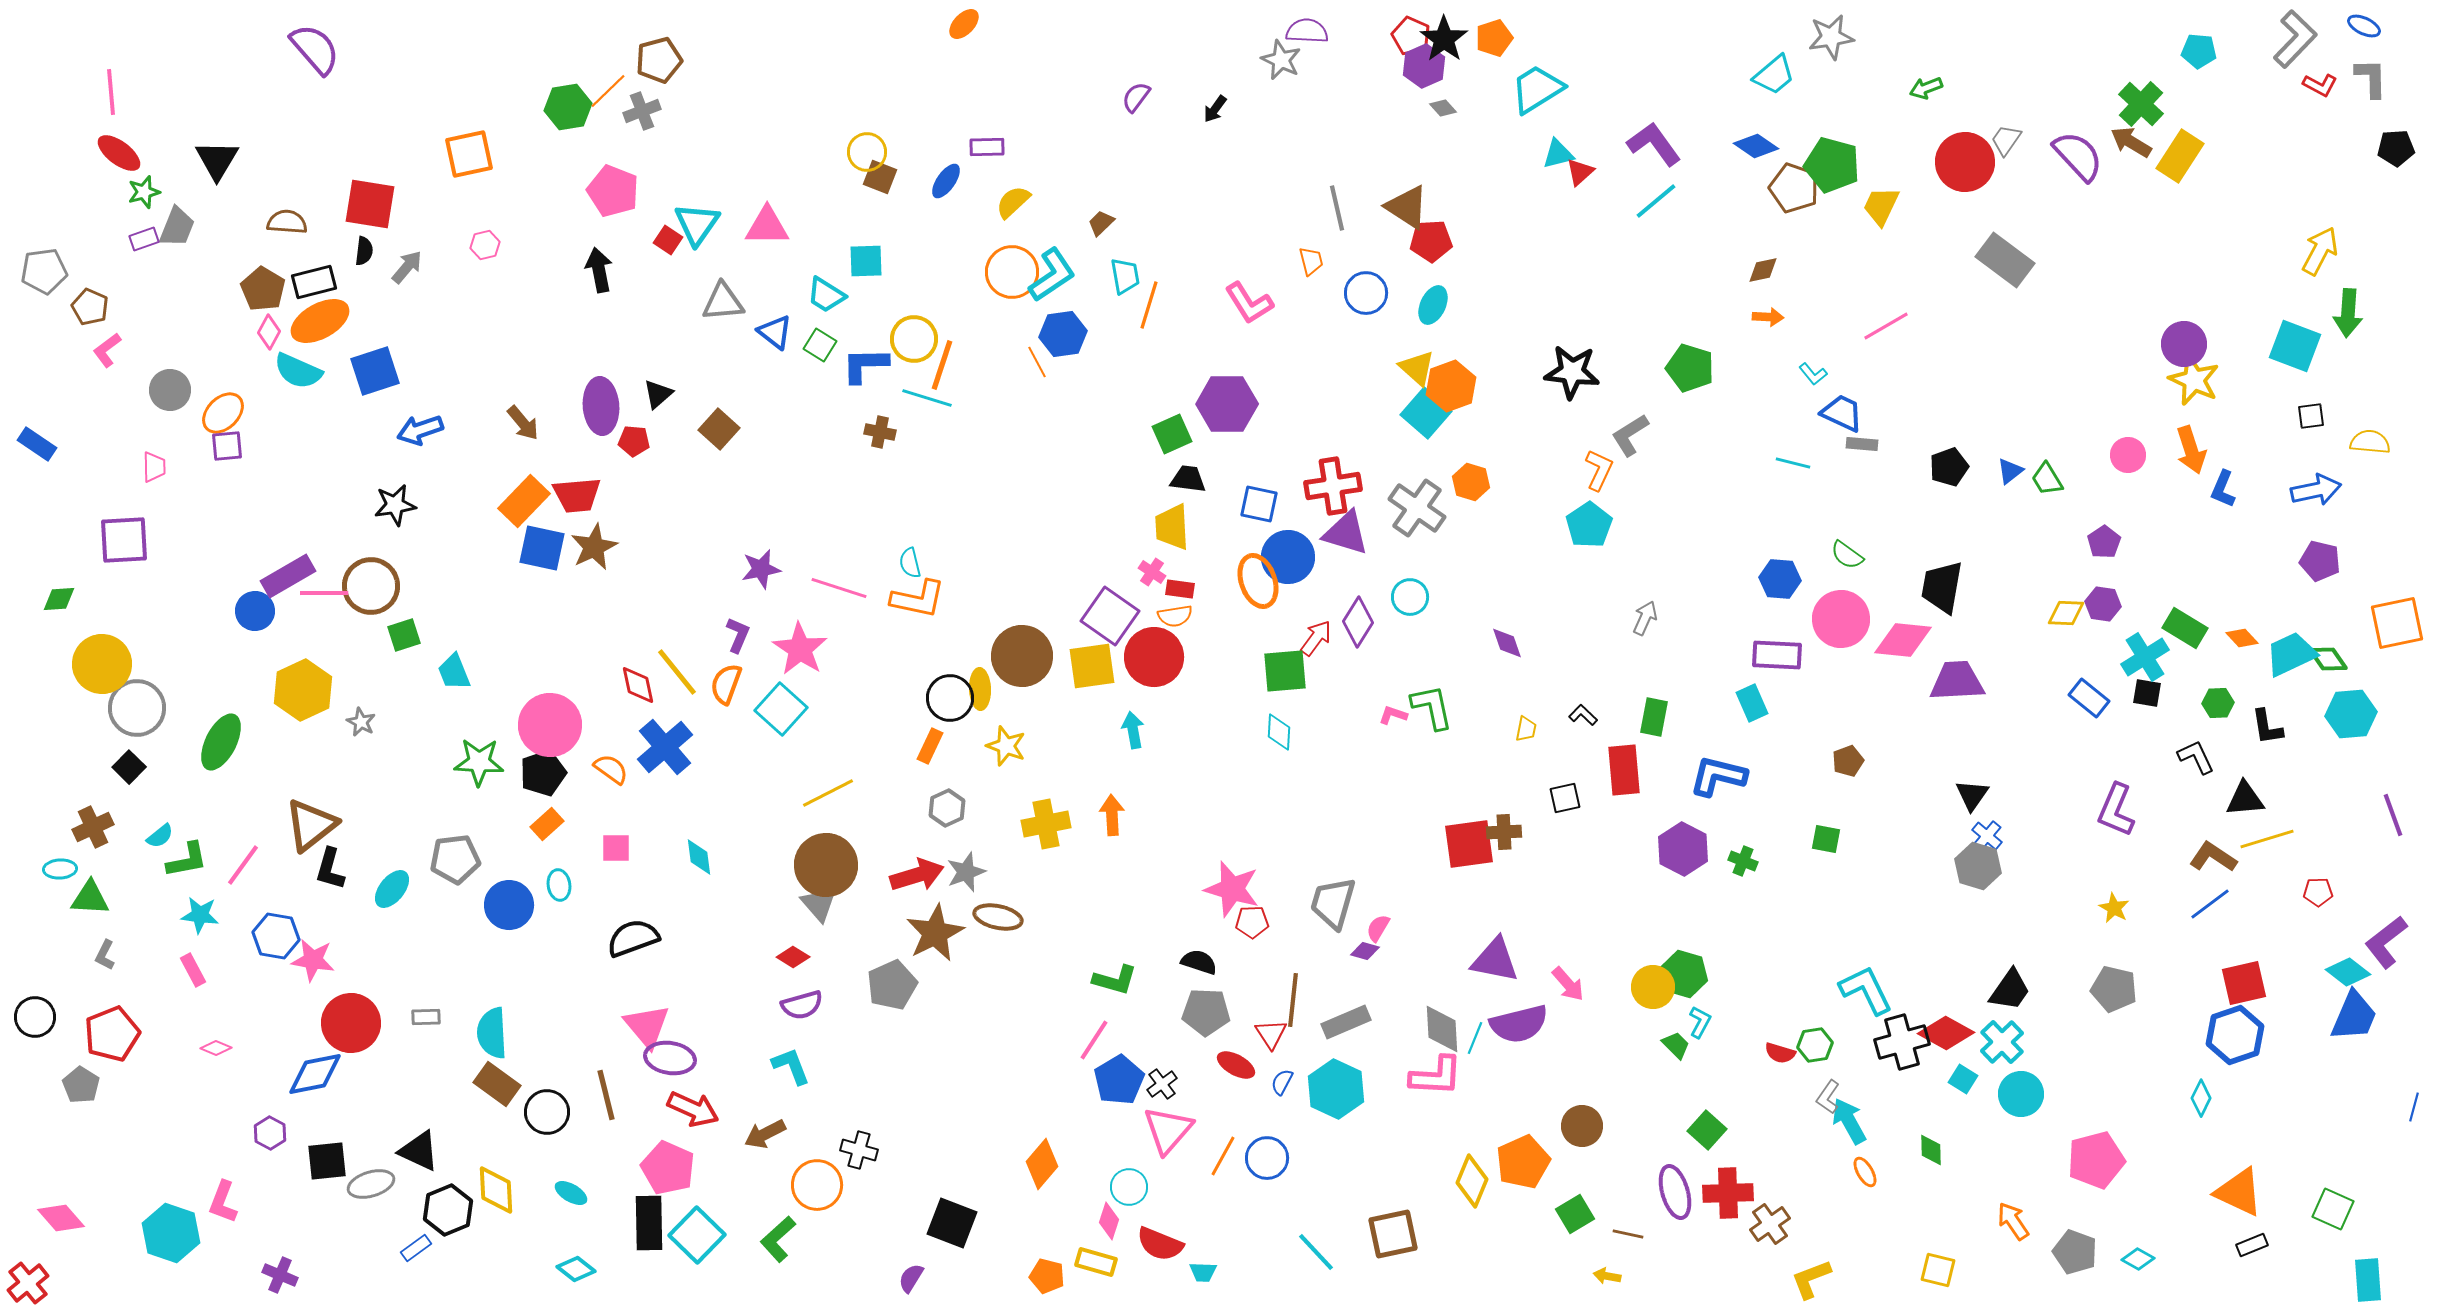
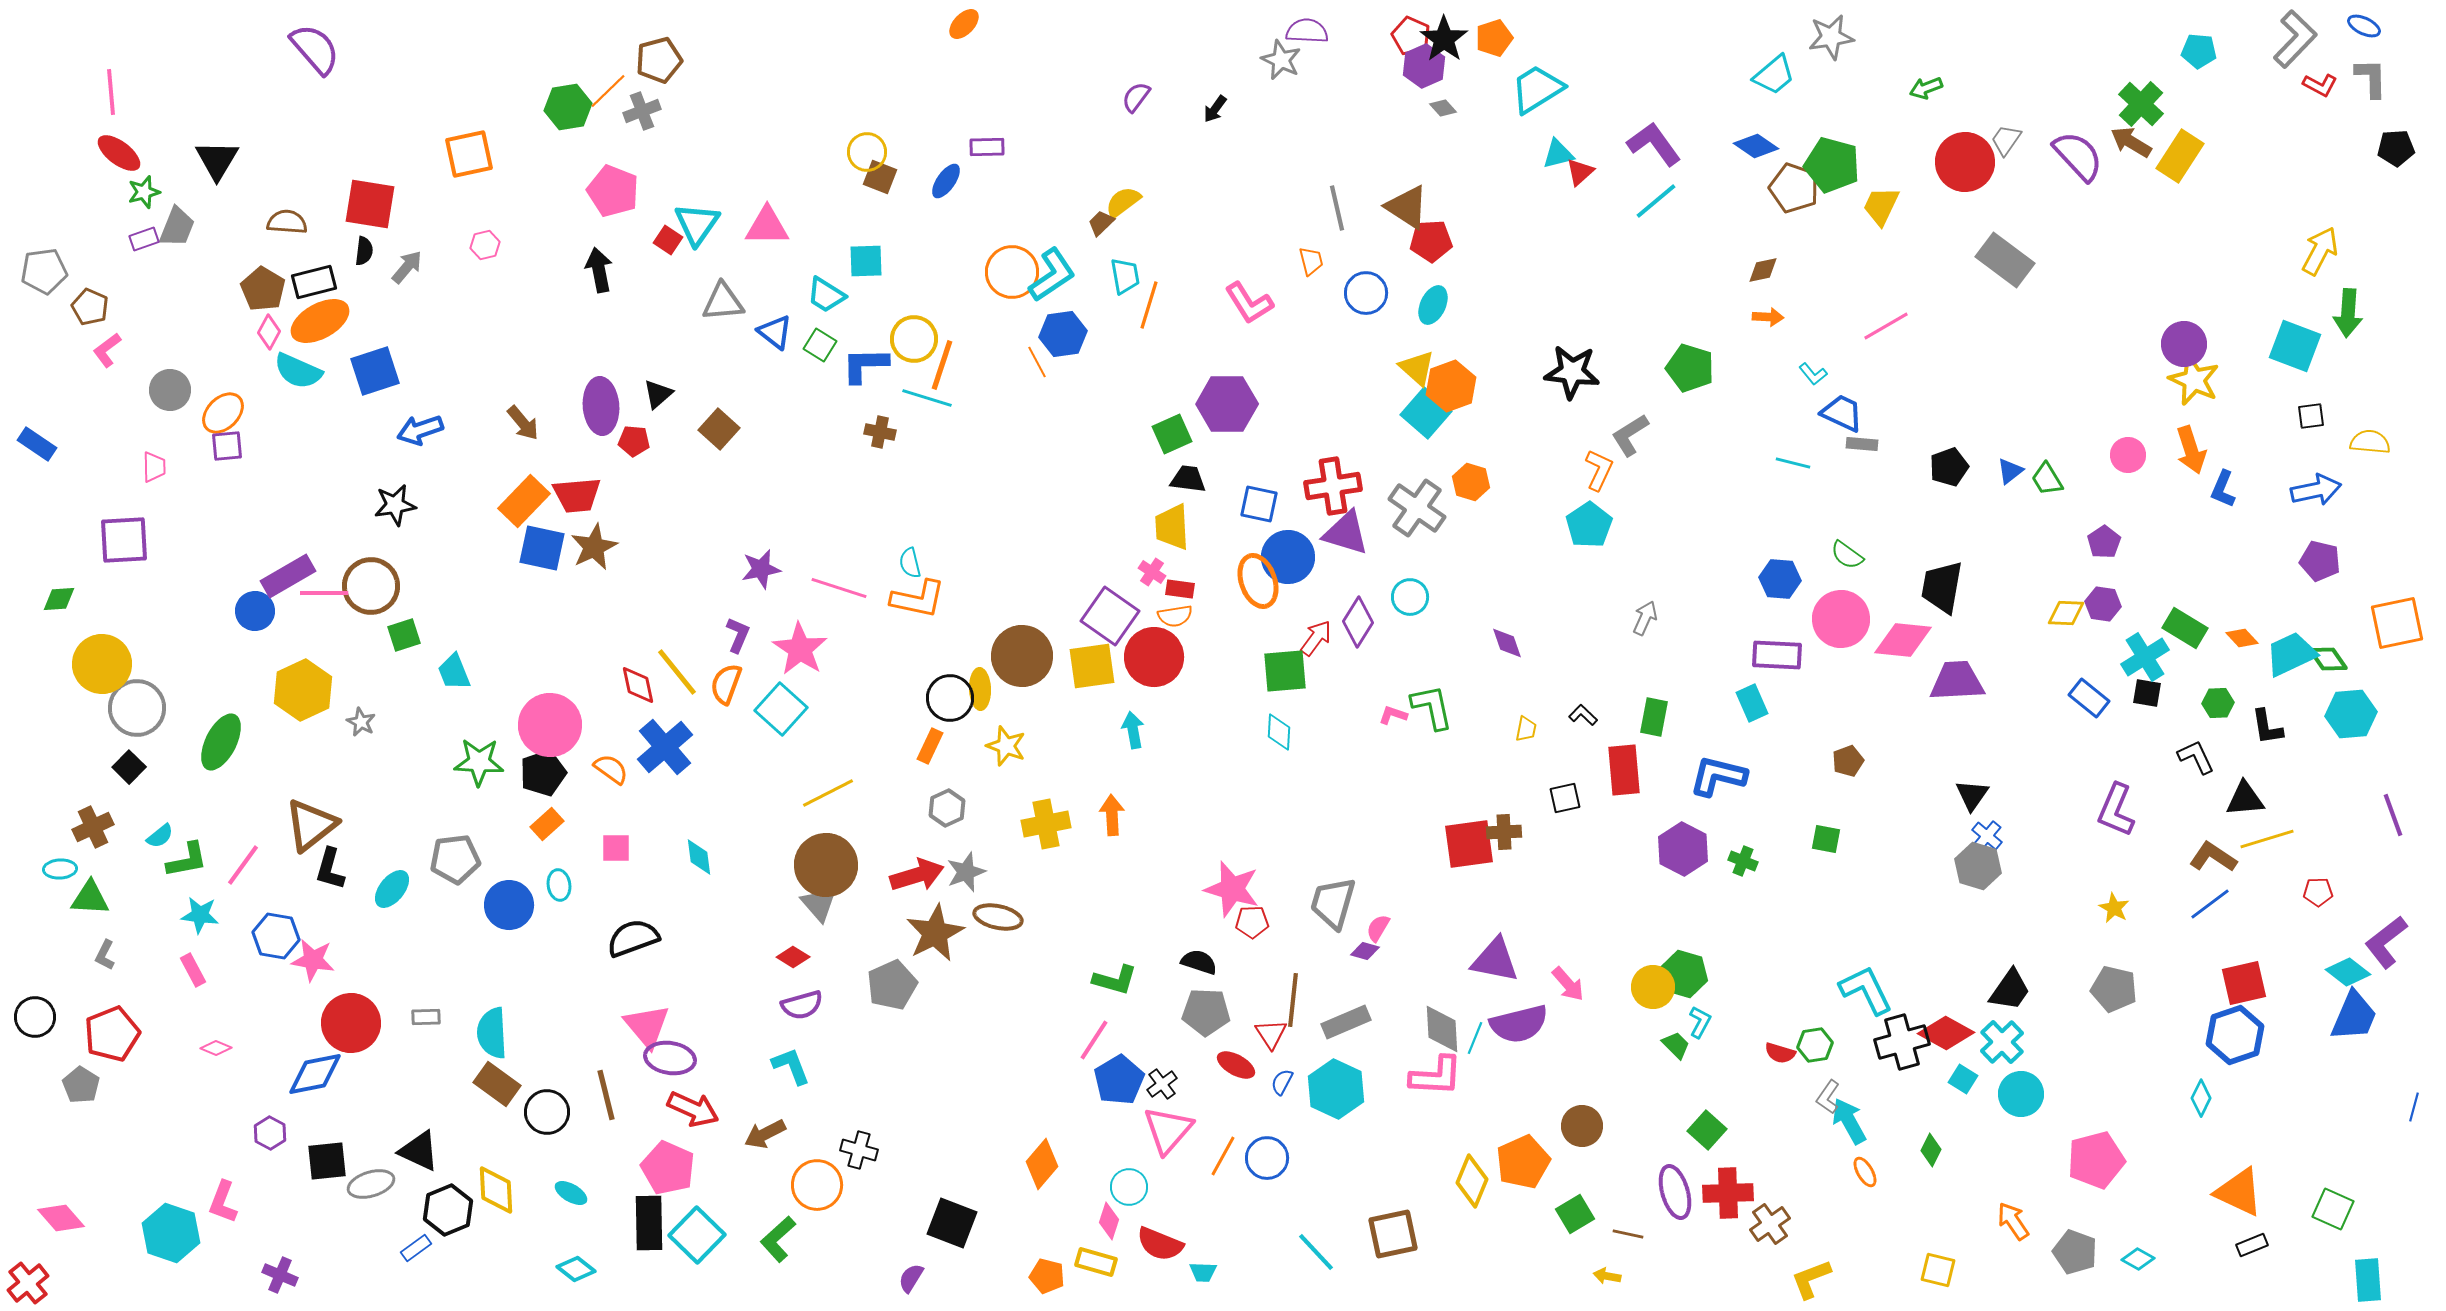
yellow semicircle at (1013, 202): moved 110 px right; rotated 6 degrees clockwise
green diamond at (1931, 1150): rotated 28 degrees clockwise
